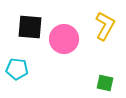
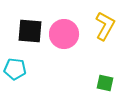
black square: moved 4 px down
pink circle: moved 5 px up
cyan pentagon: moved 2 px left
